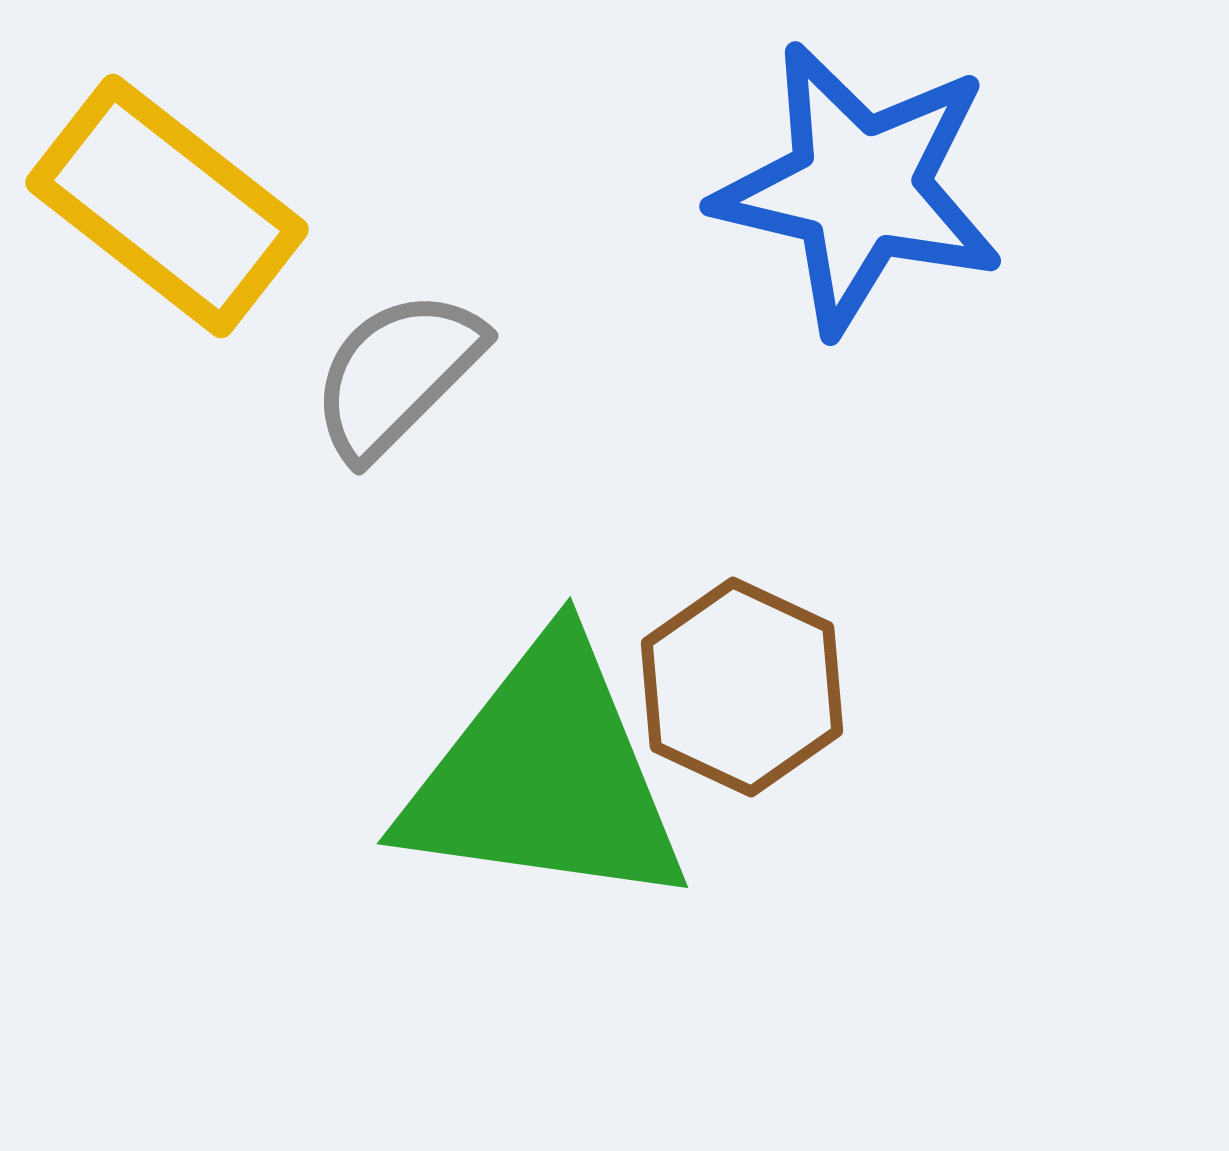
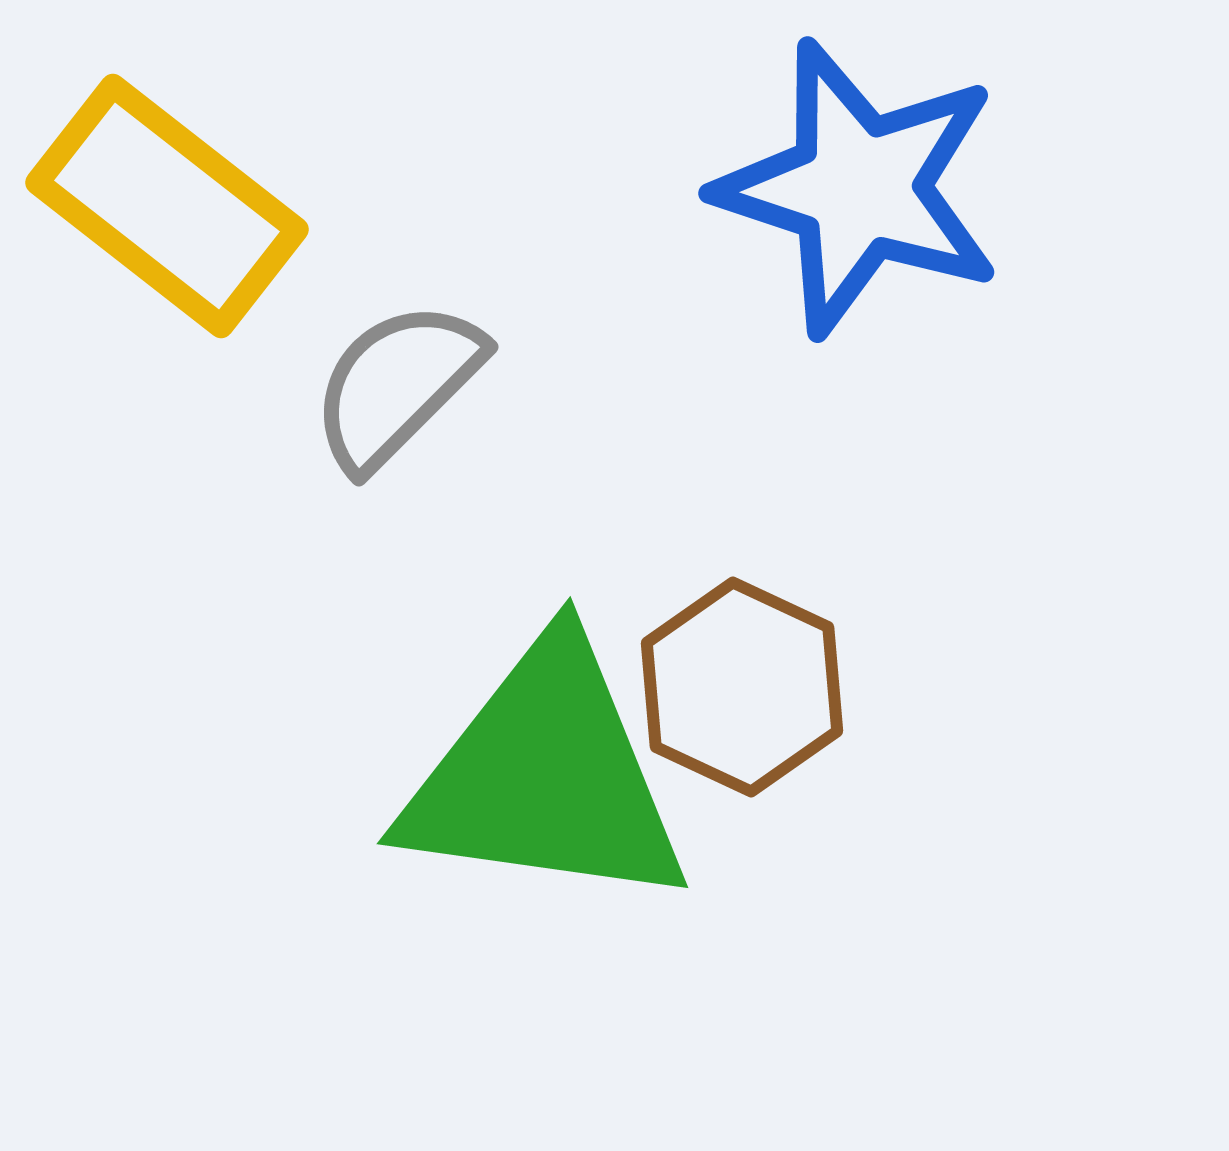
blue star: rotated 5 degrees clockwise
gray semicircle: moved 11 px down
